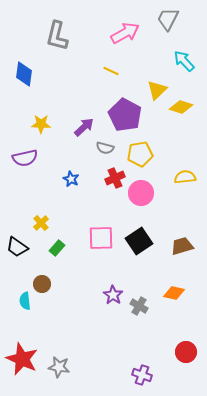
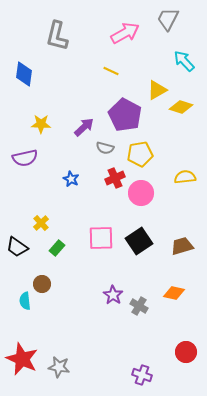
yellow triangle: rotated 15 degrees clockwise
